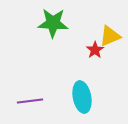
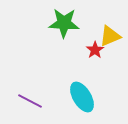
green star: moved 11 px right
cyan ellipse: rotated 20 degrees counterclockwise
purple line: rotated 35 degrees clockwise
